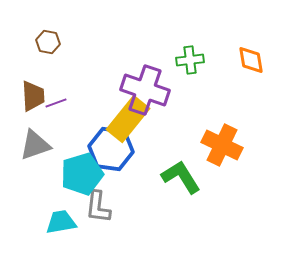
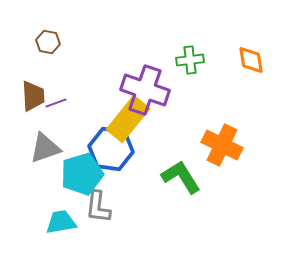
gray triangle: moved 10 px right, 3 px down
